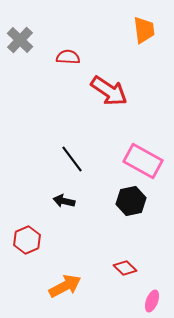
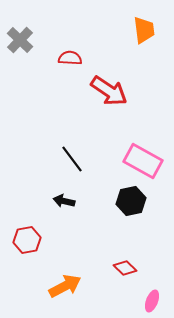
red semicircle: moved 2 px right, 1 px down
red hexagon: rotated 12 degrees clockwise
